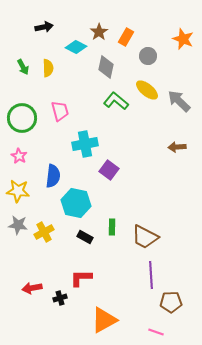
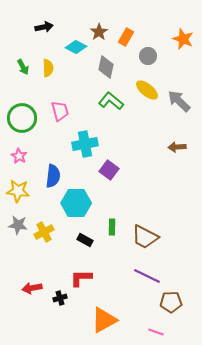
green L-shape: moved 5 px left
cyan hexagon: rotated 12 degrees counterclockwise
black rectangle: moved 3 px down
purple line: moved 4 px left, 1 px down; rotated 60 degrees counterclockwise
